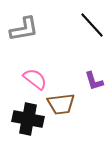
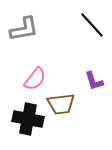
pink semicircle: rotated 90 degrees clockwise
